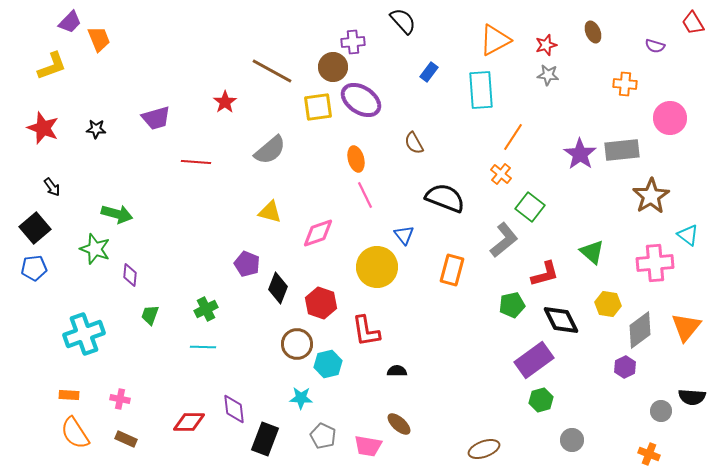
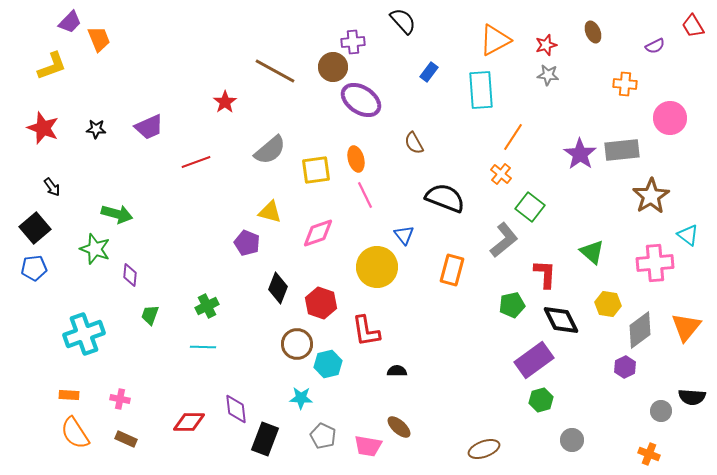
red trapezoid at (693, 23): moved 3 px down
purple semicircle at (655, 46): rotated 42 degrees counterclockwise
brown line at (272, 71): moved 3 px right
yellow square at (318, 107): moved 2 px left, 63 px down
purple trapezoid at (156, 118): moved 7 px left, 9 px down; rotated 8 degrees counterclockwise
red line at (196, 162): rotated 24 degrees counterclockwise
purple pentagon at (247, 264): moved 21 px up
red L-shape at (545, 274): rotated 72 degrees counterclockwise
green cross at (206, 309): moved 1 px right, 3 px up
purple diamond at (234, 409): moved 2 px right
brown ellipse at (399, 424): moved 3 px down
